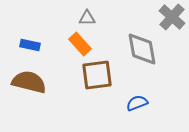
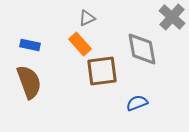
gray triangle: rotated 24 degrees counterclockwise
brown square: moved 5 px right, 4 px up
brown semicircle: rotated 56 degrees clockwise
